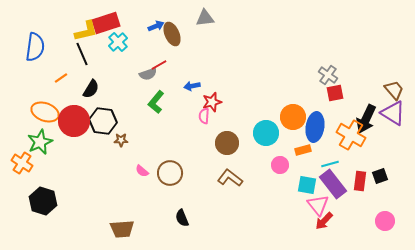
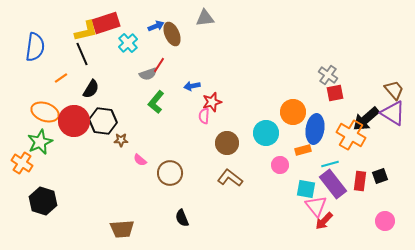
cyan cross at (118, 42): moved 10 px right, 1 px down
red line at (159, 65): rotated 28 degrees counterclockwise
orange circle at (293, 117): moved 5 px up
black arrow at (366, 119): rotated 24 degrees clockwise
blue ellipse at (315, 127): moved 2 px down
pink semicircle at (142, 171): moved 2 px left, 11 px up
cyan square at (307, 185): moved 1 px left, 4 px down
pink triangle at (318, 205): moved 2 px left, 1 px down
